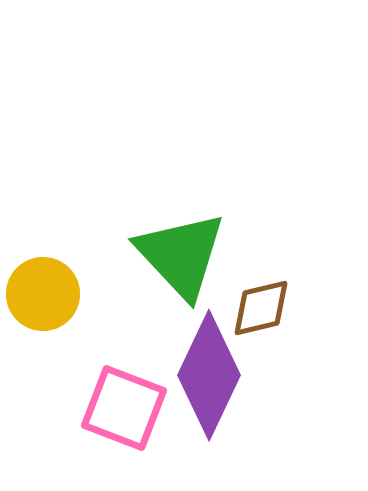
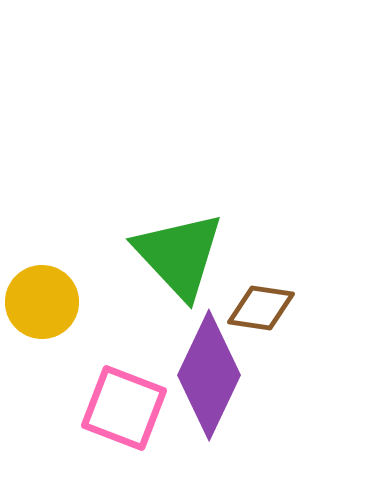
green triangle: moved 2 px left
yellow circle: moved 1 px left, 8 px down
brown diamond: rotated 22 degrees clockwise
